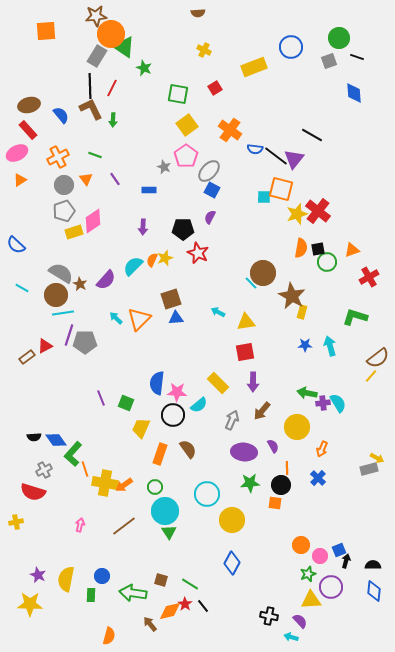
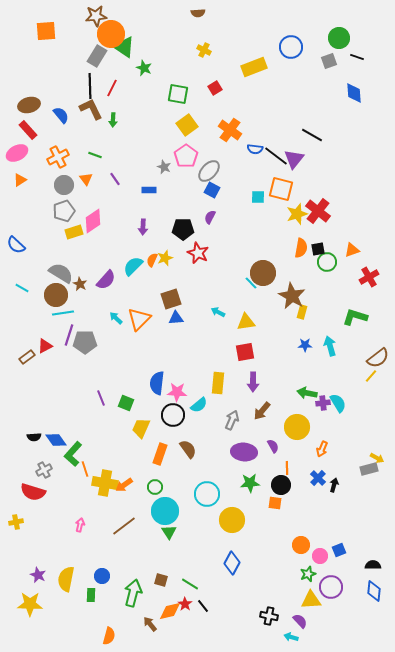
cyan square at (264, 197): moved 6 px left
yellow rectangle at (218, 383): rotated 50 degrees clockwise
black arrow at (346, 561): moved 12 px left, 76 px up
green arrow at (133, 593): rotated 96 degrees clockwise
